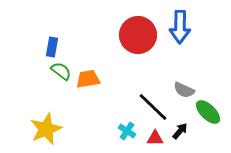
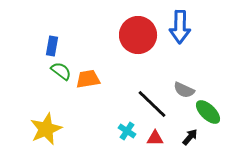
blue rectangle: moved 1 px up
black line: moved 1 px left, 3 px up
black arrow: moved 10 px right, 6 px down
